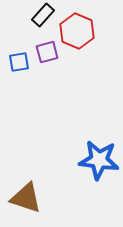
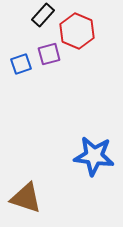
purple square: moved 2 px right, 2 px down
blue square: moved 2 px right, 2 px down; rotated 10 degrees counterclockwise
blue star: moved 5 px left, 4 px up
